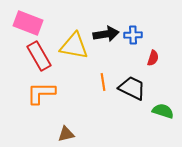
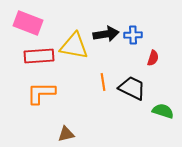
red rectangle: rotated 64 degrees counterclockwise
